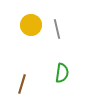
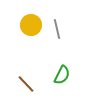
green semicircle: moved 2 px down; rotated 18 degrees clockwise
brown line: moved 4 px right; rotated 60 degrees counterclockwise
